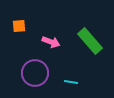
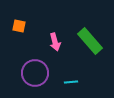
orange square: rotated 16 degrees clockwise
pink arrow: moved 4 px right; rotated 54 degrees clockwise
cyan line: rotated 16 degrees counterclockwise
